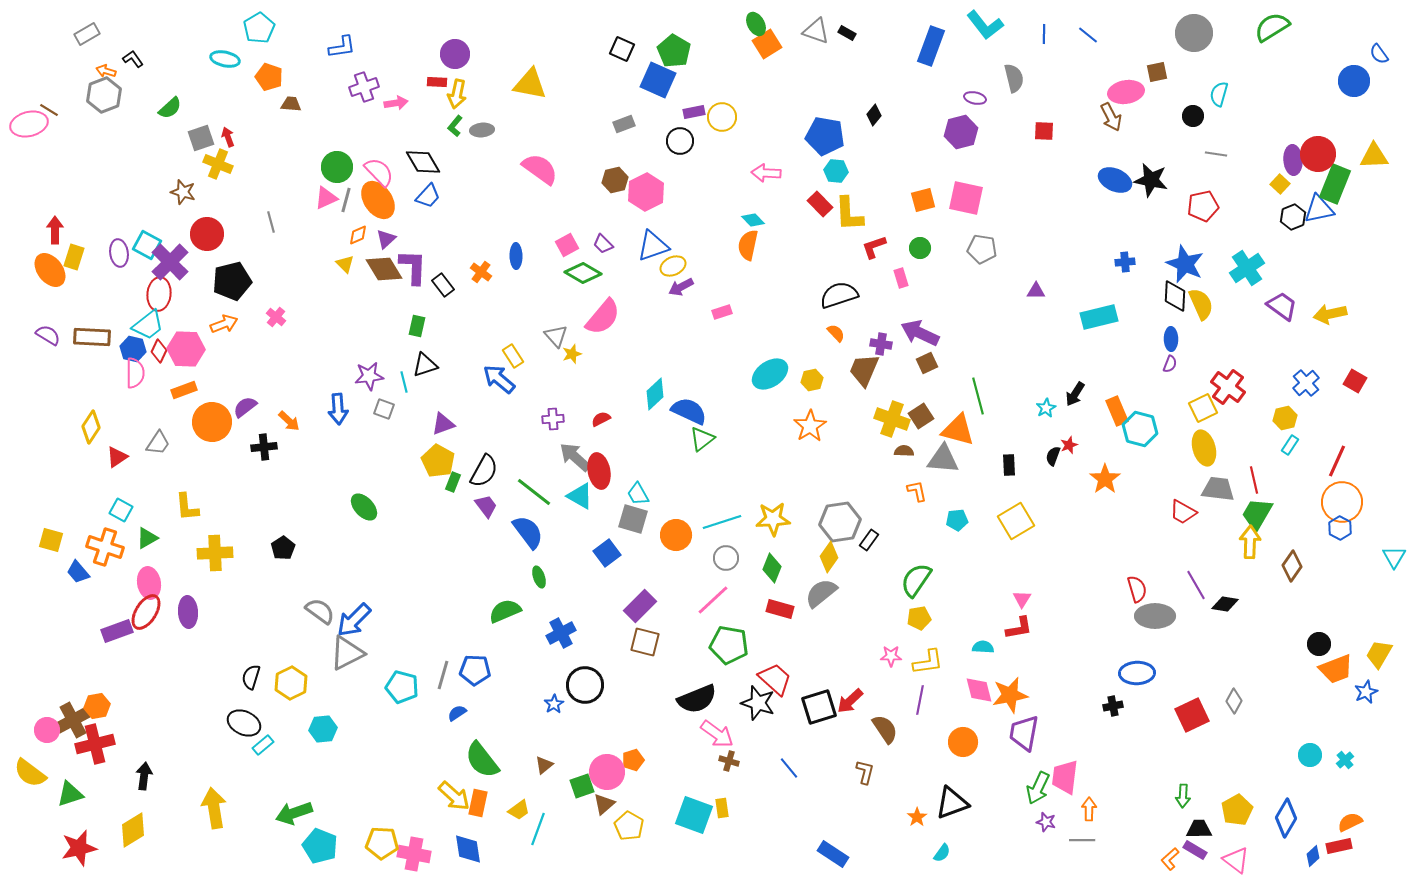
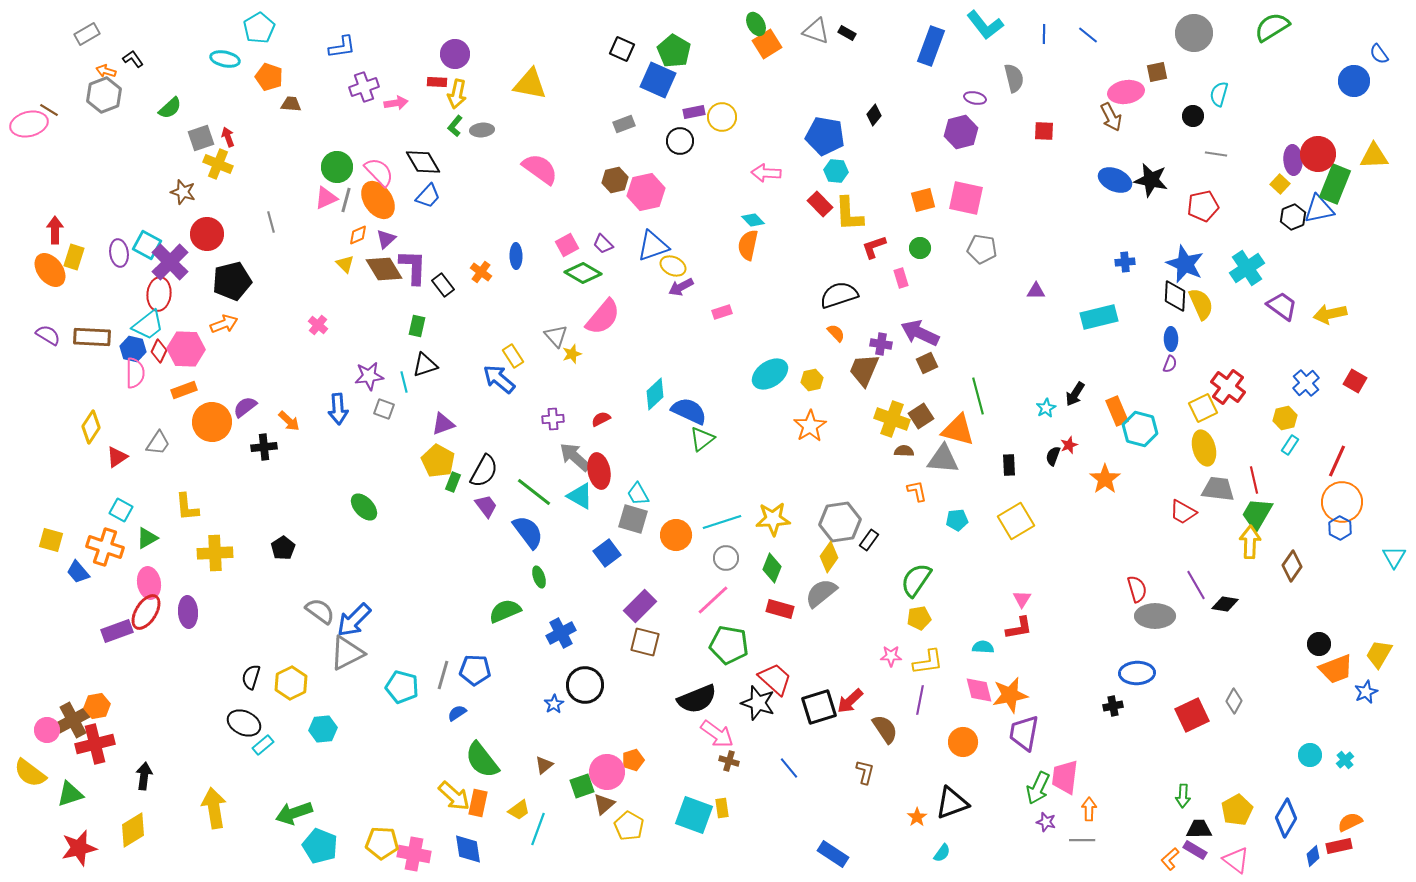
pink hexagon at (646, 192): rotated 15 degrees clockwise
yellow ellipse at (673, 266): rotated 50 degrees clockwise
pink cross at (276, 317): moved 42 px right, 8 px down
